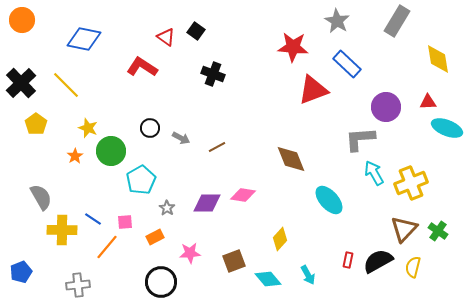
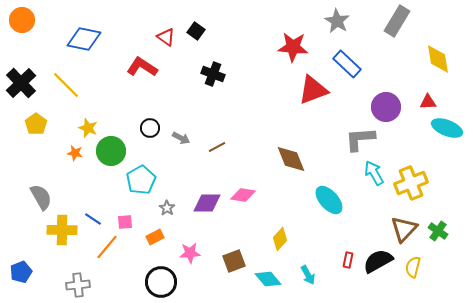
orange star at (75, 156): moved 3 px up; rotated 28 degrees counterclockwise
